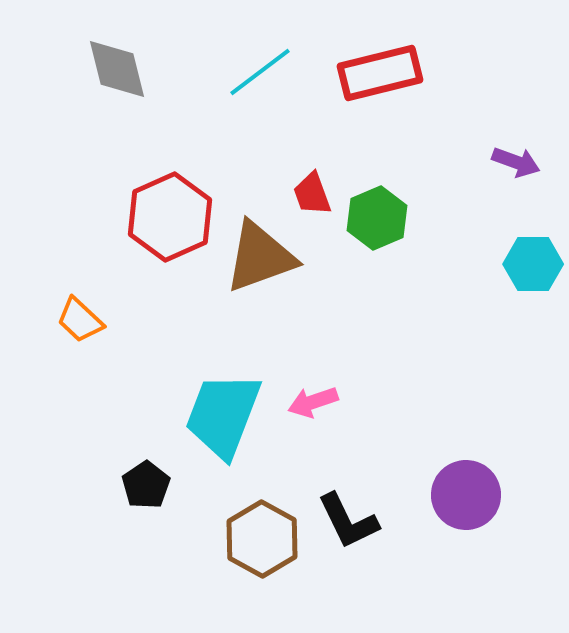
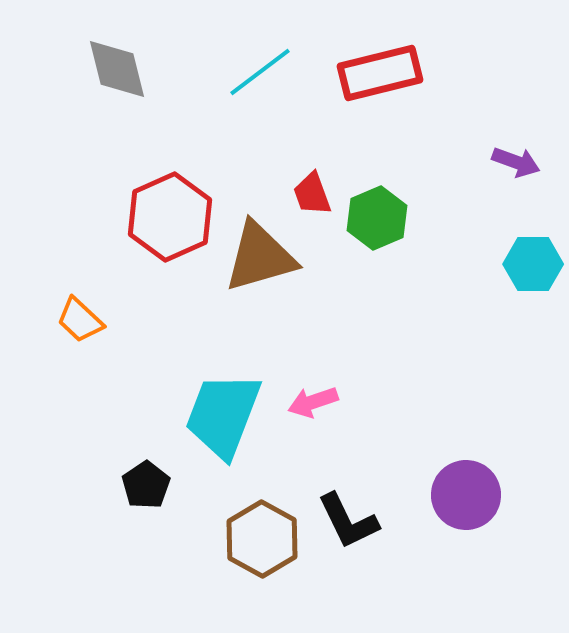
brown triangle: rotated 4 degrees clockwise
